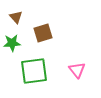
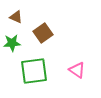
brown triangle: rotated 24 degrees counterclockwise
brown square: rotated 18 degrees counterclockwise
pink triangle: rotated 18 degrees counterclockwise
